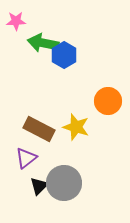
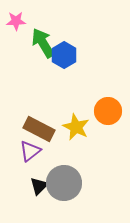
green arrow: rotated 48 degrees clockwise
orange circle: moved 10 px down
yellow star: rotated 8 degrees clockwise
purple triangle: moved 4 px right, 7 px up
